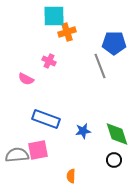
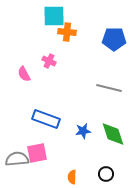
orange cross: rotated 24 degrees clockwise
blue pentagon: moved 4 px up
gray line: moved 9 px right, 22 px down; rotated 55 degrees counterclockwise
pink semicircle: moved 2 px left, 5 px up; rotated 35 degrees clockwise
green diamond: moved 4 px left
pink square: moved 1 px left, 3 px down
gray semicircle: moved 4 px down
black circle: moved 8 px left, 14 px down
orange semicircle: moved 1 px right, 1 px down
